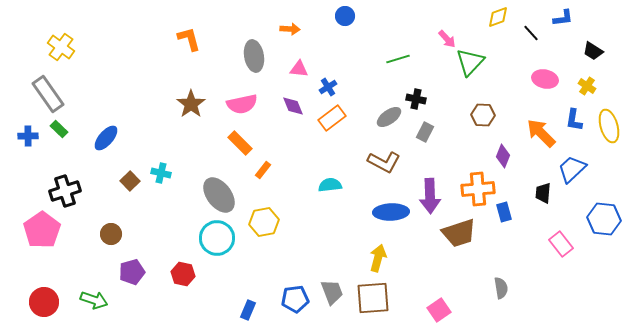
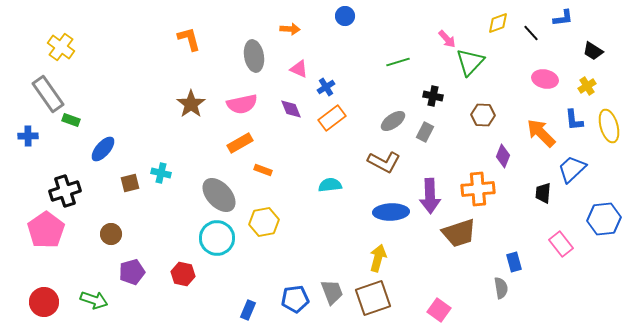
yellow diamond at (498, 17): moved 6 px down
green line at (398, 59): moved 3 px down
pink triangle at (299, 69): rotated 18 degrees clockwise
yellow cross at (587, 86): rotated 24 degrees clockwise
blue cross at (328, 87): moved 2 px left
black cross at (416, 99): moved 17 px right, 3 px up
purple diamond at (293, 106): moved 2 px left, 3 px down
gray ellipse at (389, 117): moved 4 px right, 4 px down
blue L-shape at (574, 120): rotated 15 degrees counterclockwise
green rectangle at (59, 129): moved 12 px right, 9 px up; rotated 24 degrees counterclockwise
blue ellipse at (106, 138): moved 3 px left, 11 px down
orange rectangle at (240, 143): rotated 75 degrees counterclockwise
orange rectangle at (263, 170): rotated 72 degrees clockwise
brown square at (130, 181): moved 2 px down; rotated 30 degrees clockwise
gray ellipse at (219, 195): rotated 6 degrees counterclockwise
blue rectangle at (504, 212): moved 10 px right, 50 px down
blue hexagon at (604, 219): rotated 12 degrees counterclockwise
pink pentagon at (42, 230): moved 4 px right
brown square at (373, 298): rotated 15 degrees counterclockwise
pink square at (439, 310): rotated 20 degrees counterclockwise
